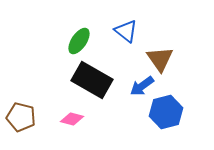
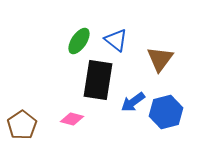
blue triangle: moved 10 px left, 9 px down
brown triangle: rotated 12 degrees clockwise
black rectangle: moved 6 px right; rotated 69 degrees clockwise
blue arrow: moved 9 px left, 16 px down
brown pentagon: moved 1 px right, 8 px down; rotated 24 degrees clockwise
